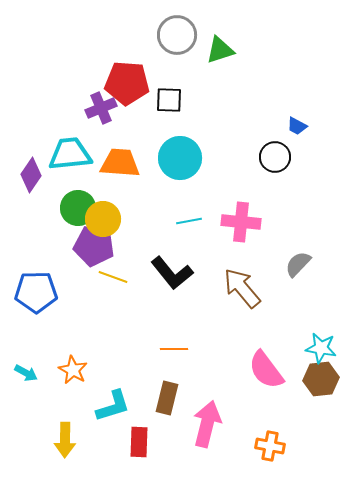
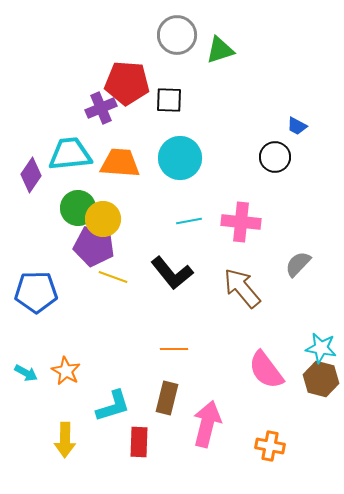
orange star: moved 7 px left, 1 px down
brown hexagon: rotated 20 degrees clockwise
